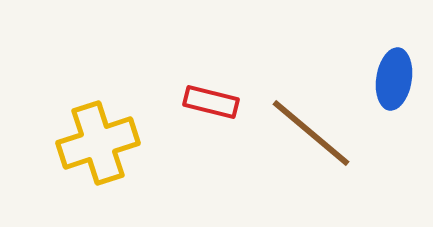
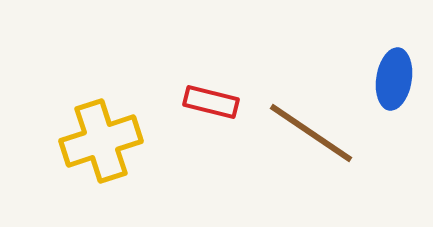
brown line: rotated 6 degrees counterclockwise
yellow cross: moved 3 px right, 2 px up
